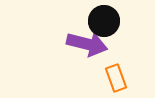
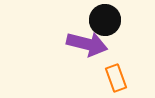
black circle: moved 1 px right, 1 px up
